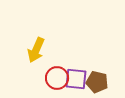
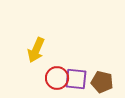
brown pentagon: moved 5 px right
